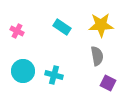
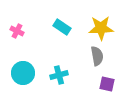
yellow star: moved 3 px down
cyan circle: moved 2 px down
cyan cross: moved 5 px right; rotated 30 degrees counterclockwise
purple square: moved 1 px left, 1 px down; rotated 14 degrees counterclockwise
